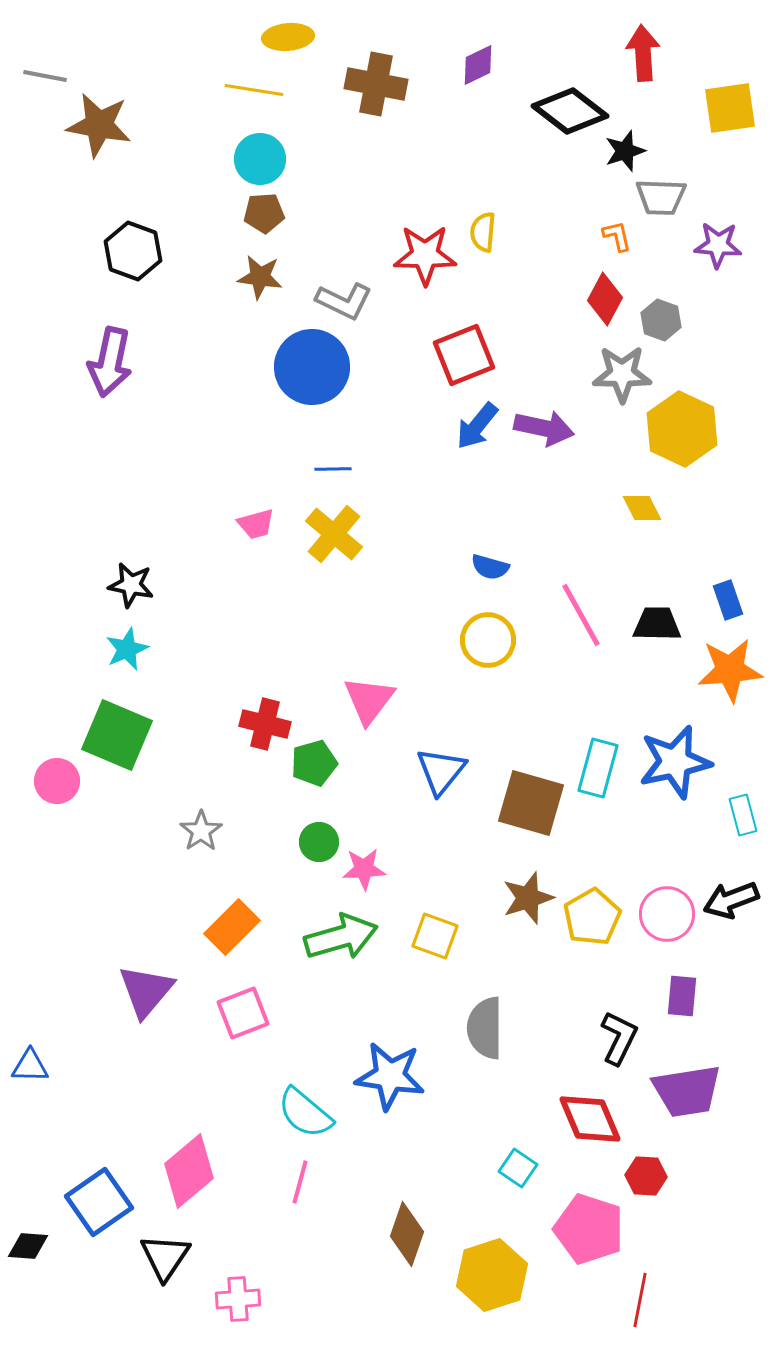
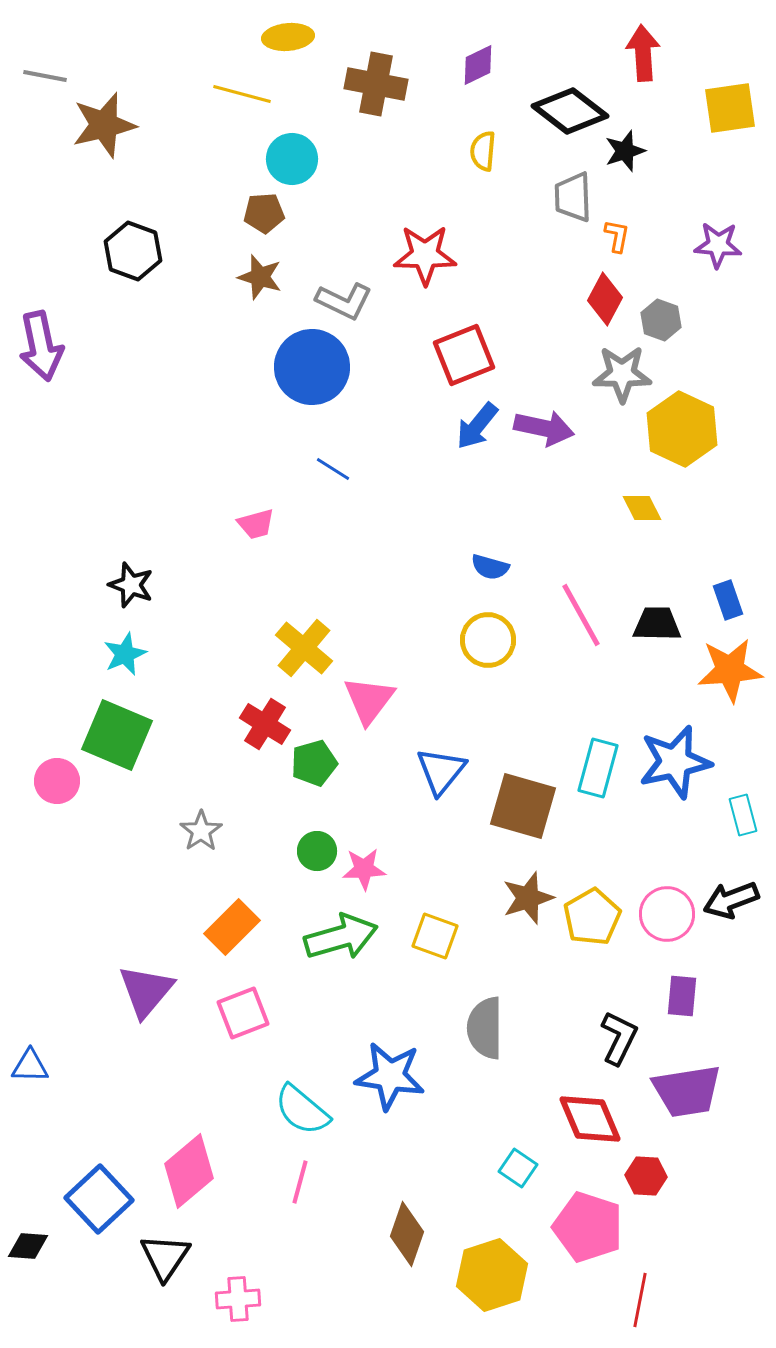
yellow line at (254, 90): moved 12 px left, 4 px down; rotated 6 degrees clockwise
brown star at (99, 125): moved 5 px right; rotated 24 degrees counterclockwise
cyan circle at (260, 159): moved 32 px right
gray trapezoid at (661, 197): moved 88 px left; rotated 86 degrees clockwise
yellow semicircle at (483, 232): moved 81 px up
orange L-shape at (617, 236): rotated 24 degrees clockwise
brown star at (260, 277): rotated 9 degrees clockwise
purple arrow at (110, 362): moved 69 px left, 16 px up; rotated 24 degrees counterclockwise
blue line at (333, 469): rotated 33 degrees clockwise
yellow cross at (334, 534): moved 30 px left, 114 px down
black star at (131, 585): rotated 9 degrees clockwise
cyan star at (127, 649): moved 2 px left, 5 px down
red cross at (265, 724): rotated 18 degrees clockwise
brown square at (531, 803): moved 8 px left, 3 px down
green circle at (319, 842): moved 2 px left, 9 px down
cyan semicircle at (305, 1113): moved 3 px left, 3 px up
blue square at (99, 1202): moved 3 px up; rotated 8 degrees counterclockwise
pink pentagon at (589, 1229): moved 1 px left, 2 px up
